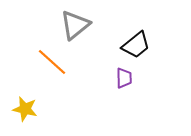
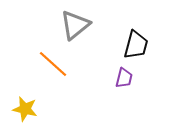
black trapezoid: rotated 36 degrees counterclockwise
orange line: moved 1 px right, 2 px down
purple trapezoid: rotated 15 degrees clockwise
